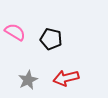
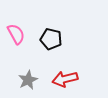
pink semicircle: moved 1 px right, 2 px down; rotated 30 degrees clockwise
red arrow: moved 1 px left, 1 px down
